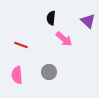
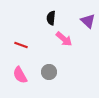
pink semicircle: moved 3 px right; rotated 24 degrees counterclockwise
